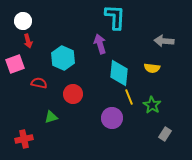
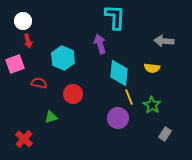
purple circle: moved 6 px right
red cross: rotated 36 degrees counterclockwise
